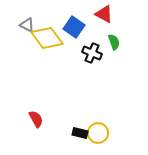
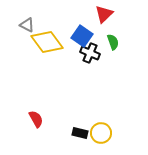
red triangle: rotated 48 degrees clockwise
blue square: moved 8 px right, 9 px down
yellow diamond: moved 4 px down
green semicircle: moved 1 px left
black cross: moved 2 px left
yellow circle: moved 3 px right
